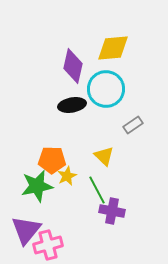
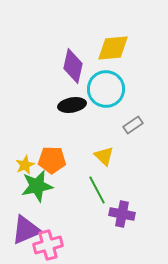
yellow star: moved 42 px left, 11 px up
purple cross: moved 10 px right, 3 px down
purple triangle: rotated 28 degrees clockwise
